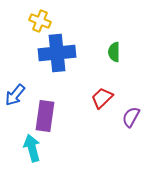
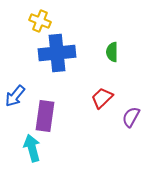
green semicircle: moved 2 px left
blue arrow: moved 1 px down
